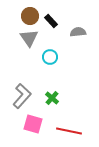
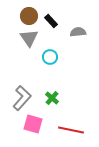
brown circle: moved 1 px left
gray L-shape: moved 2 px down
red line: moved 2 px right, 1 px up
